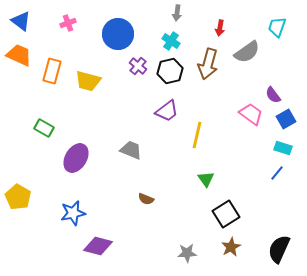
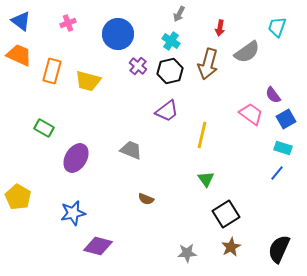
gray arrow: moved 2 px right, 1 px down; rotated 21 degrees clockwise
yellow line: moved 5 px right
